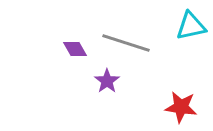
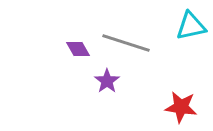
purple diamond: moved 3 px right
